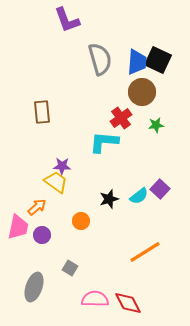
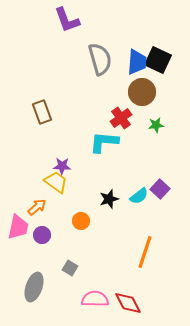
brown rectangle: rotated 15 degrees counterclockwise
orange line: rotated 40 degrees counterclockwise
